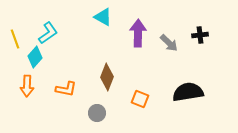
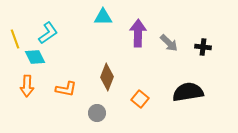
cyan triangle: rotated 30 degrees counterclockwise
black cross: moved 3 px right, 12 px down; rotated 14 degrees clockwise
cyan diamond: rotated 70 degrees counterclockwise
orange square: rotated 18 degrees clockwise
